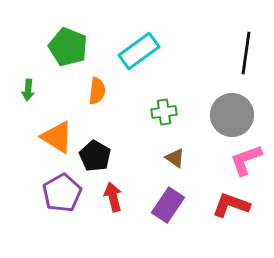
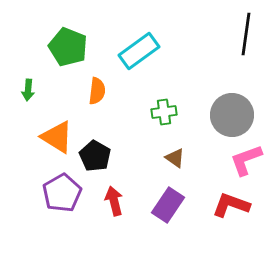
black line: moved 19 px up
red arrow: moved 1 px right, 4 px down
